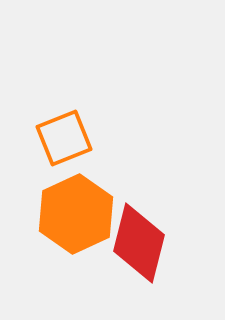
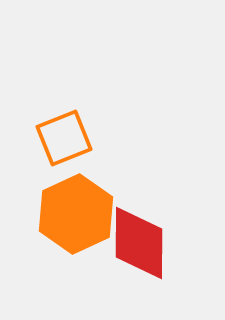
red diamond: rotated 14 degrees counterclockwise
